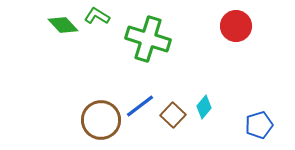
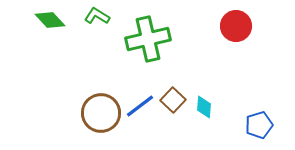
green diamond: moved 13 px left, 5 px up
green cross: rotated 30 degrees counterclockwise
cyan diamond: rotated 35 degrees counterclockwise
brown square: moved 15 px up
brown circle: moved 7 px up
